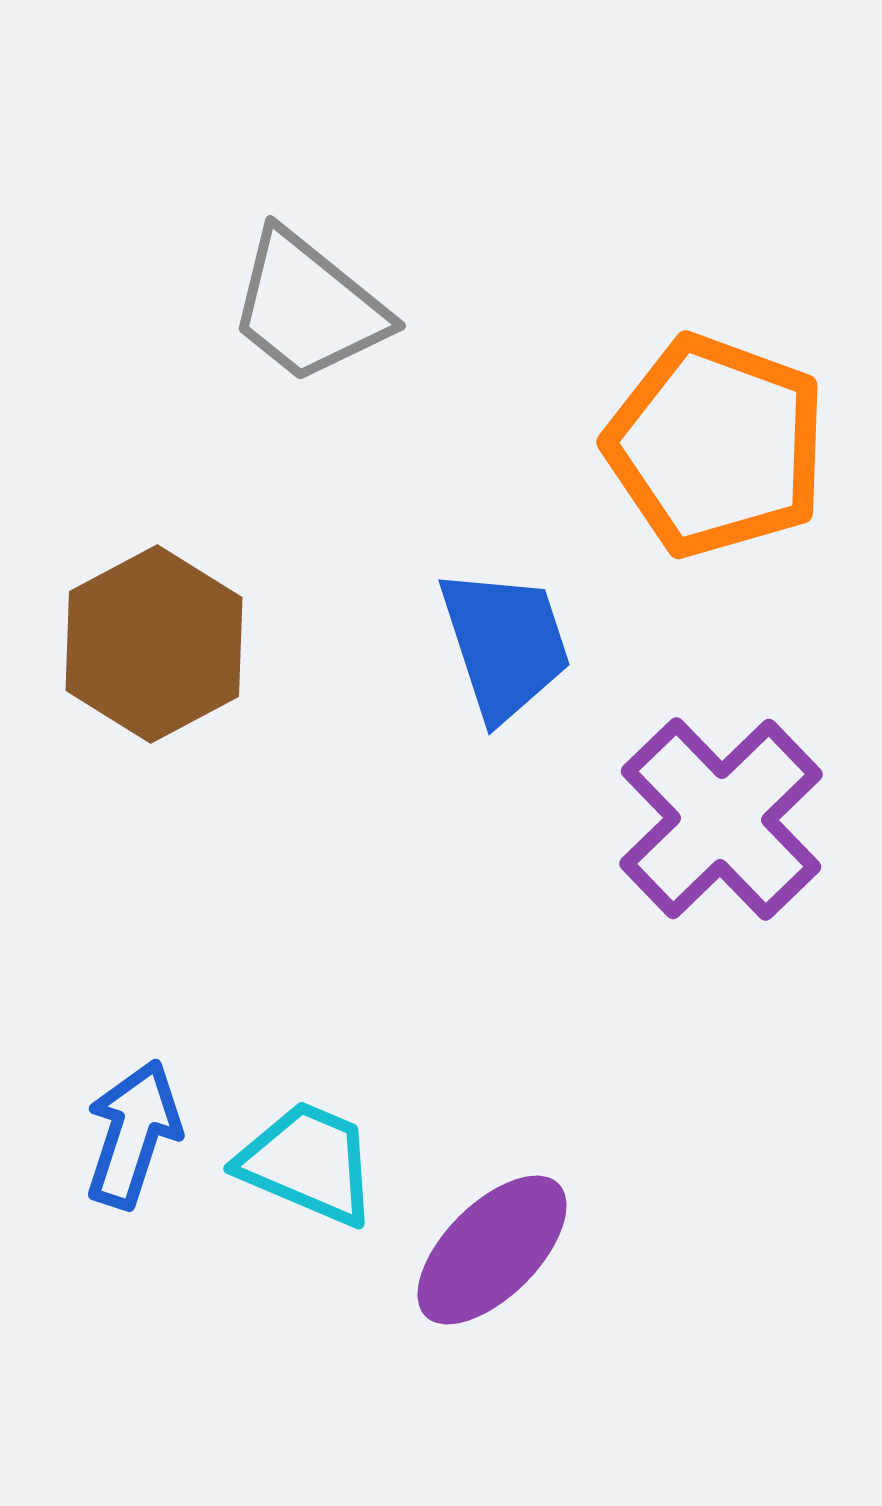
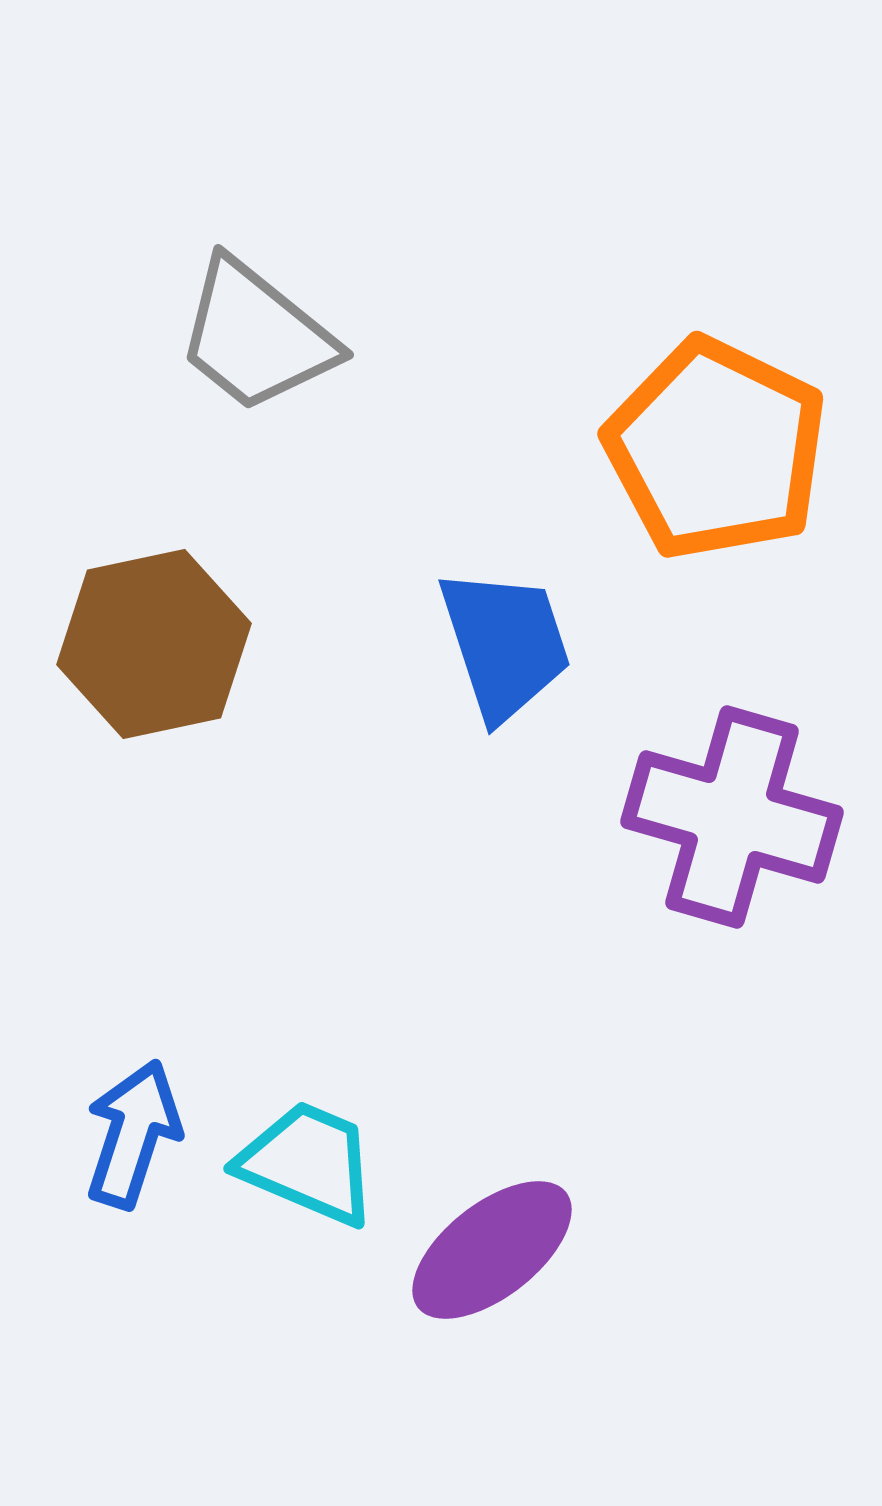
gray trapezoid: moved 52 px left, 29 px down
orange pentagon: moved 3 px down; rotated 6 degrees clockwise
brown hexagon: rotated 16 degrees clockwise
purple cross: moved 11 px right, 2 px up; rotated 30 degrees counterclockwise
purple ellipse: rotated 7 degrees clockwise
